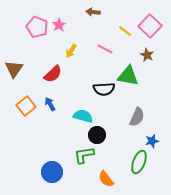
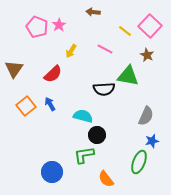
gray semicircle: moved 9 px right, 1 px up
